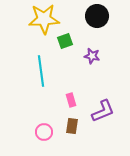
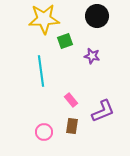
pink rectangle: rotated 24 degrees counterclockwise
